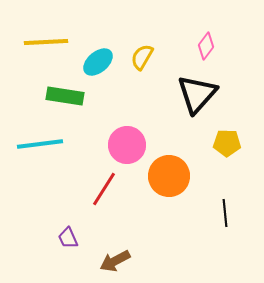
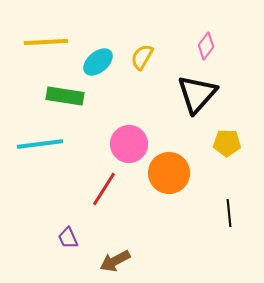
pink circle: moved 2 px right, 1 px up
orange circle: moved 3 px up
black line: moved 4 px right
